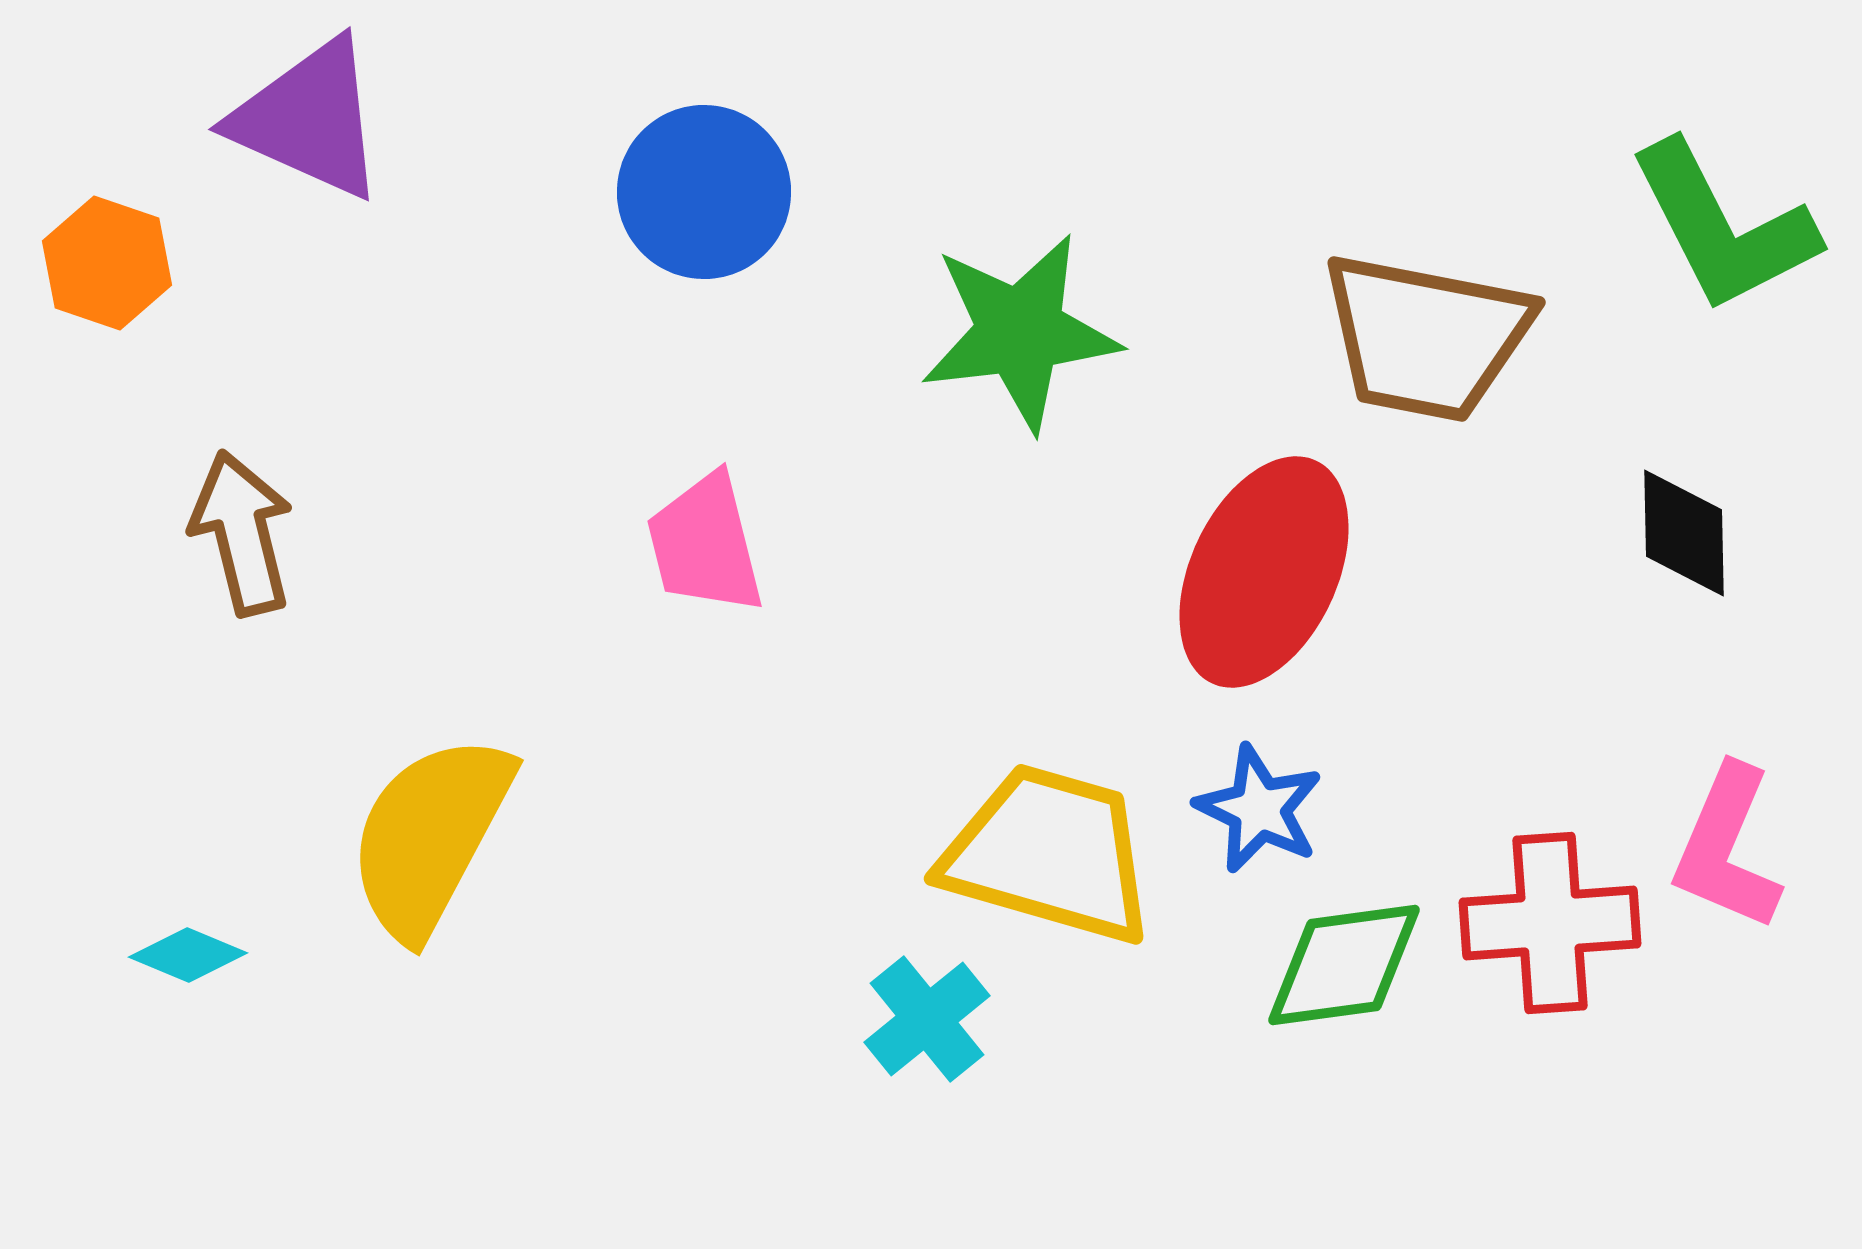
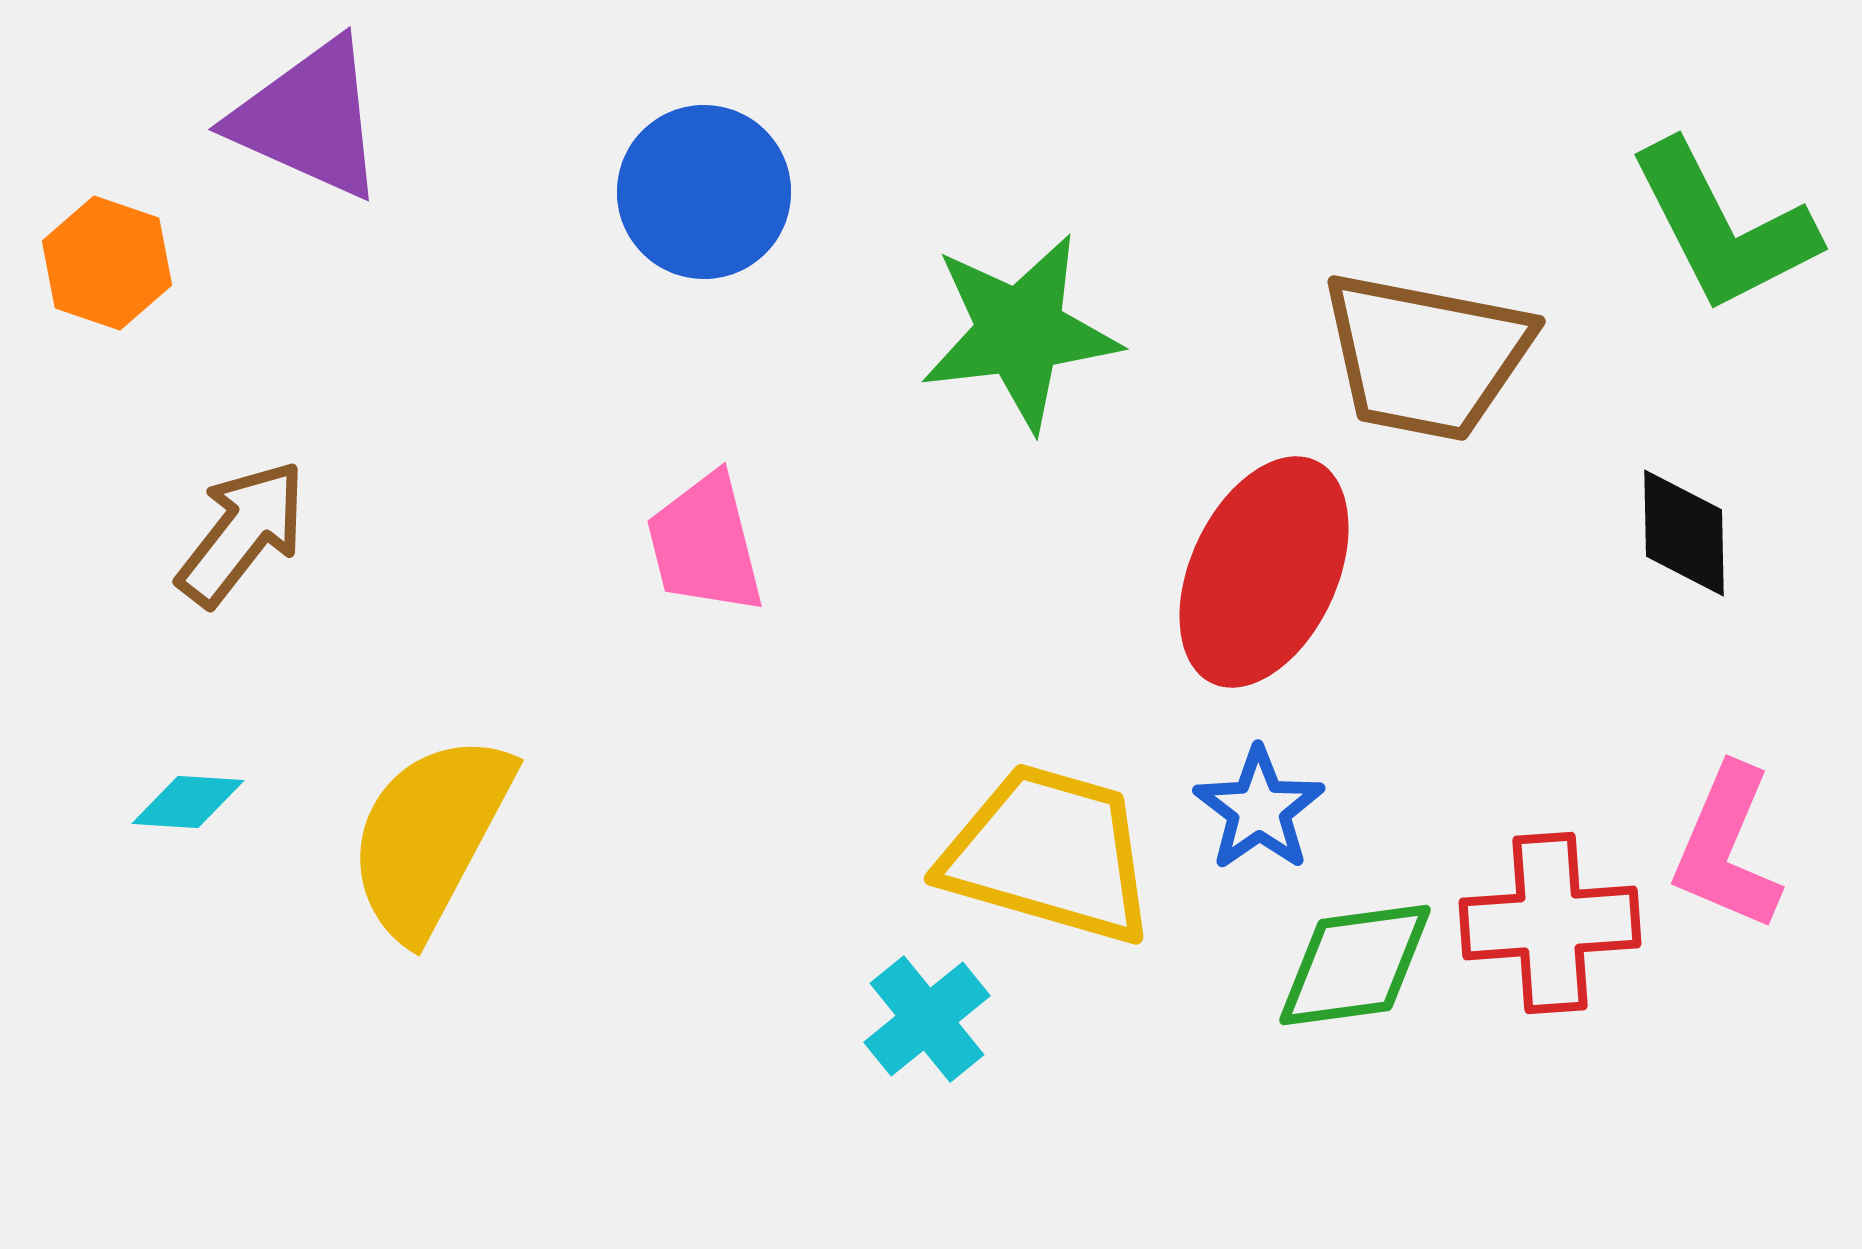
brown trapezoid: moved 19 px down
brown arrow: rotated 52 degrees clockwise
blue star: rotated 11 degrees clockwise
cyan diamond: moved 153 px up; rotated 19 degrees counterclockwise
green diamond: moved 11 px right
